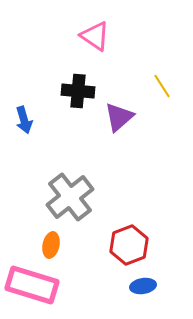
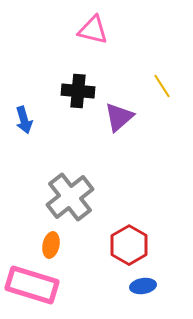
pink triangle: moved 2 px left, 6 px up; rotated 20 degrees counterclockwise
red hexagon: rotated 9 degrees counterclockwise
